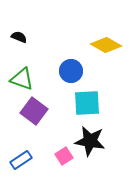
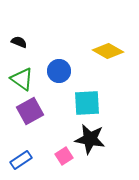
black semicircle: moved 5 px down
yellow diamond: moved 2 px right, 6 px down
blue circle: moved 12 px left
green triangle: rotated 15 degrees clockwise
purple square: moved 4 px left; rotated 24 degrees clockwise
black star: moved 2 px up
